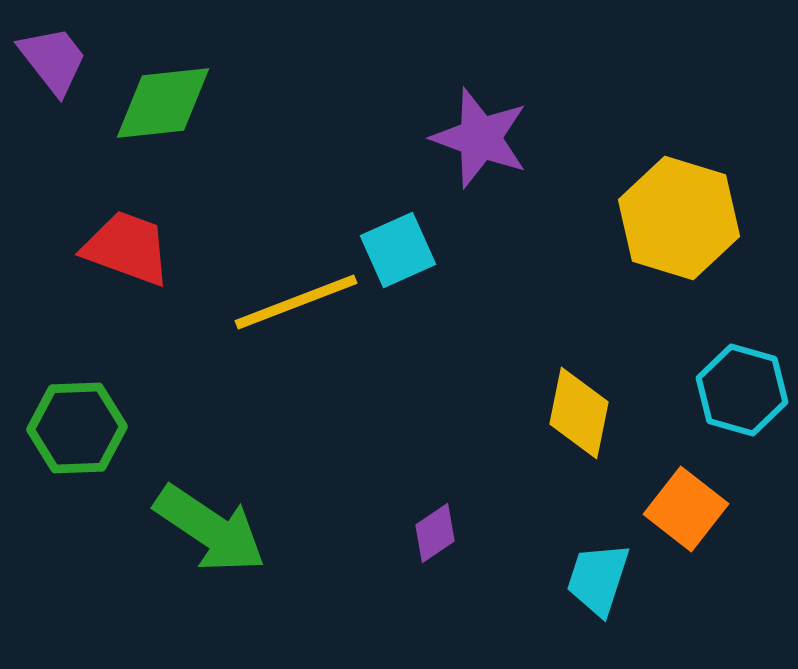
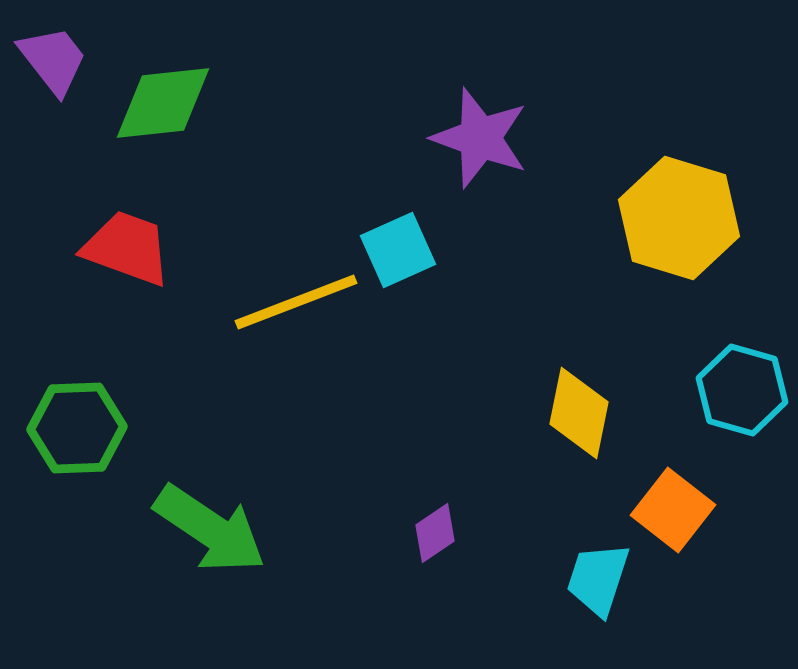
orange square: moved 13 px left, 1 px down
